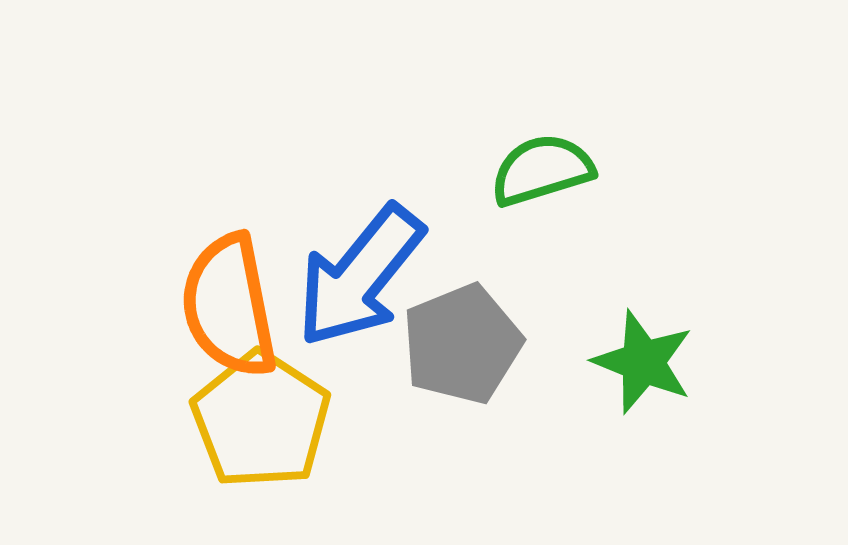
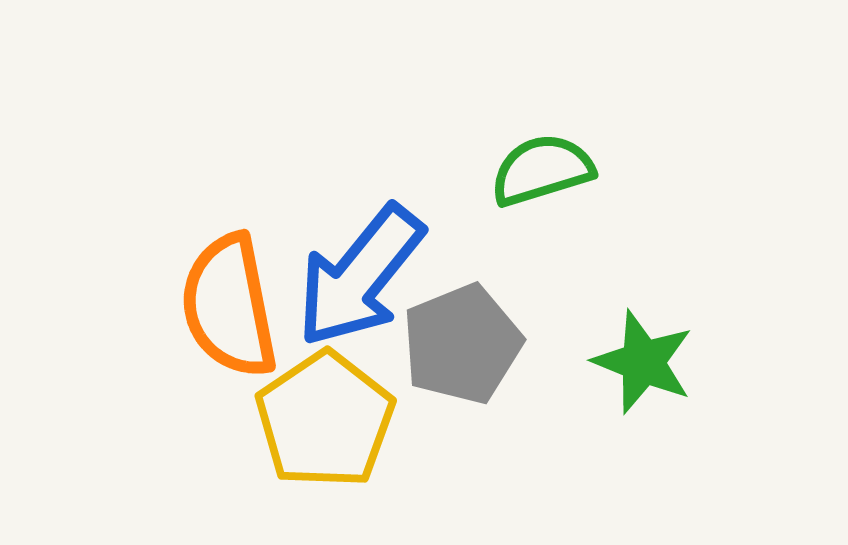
yellow pentagon: moved 64 px right; rotated 5 degrees clockwise
